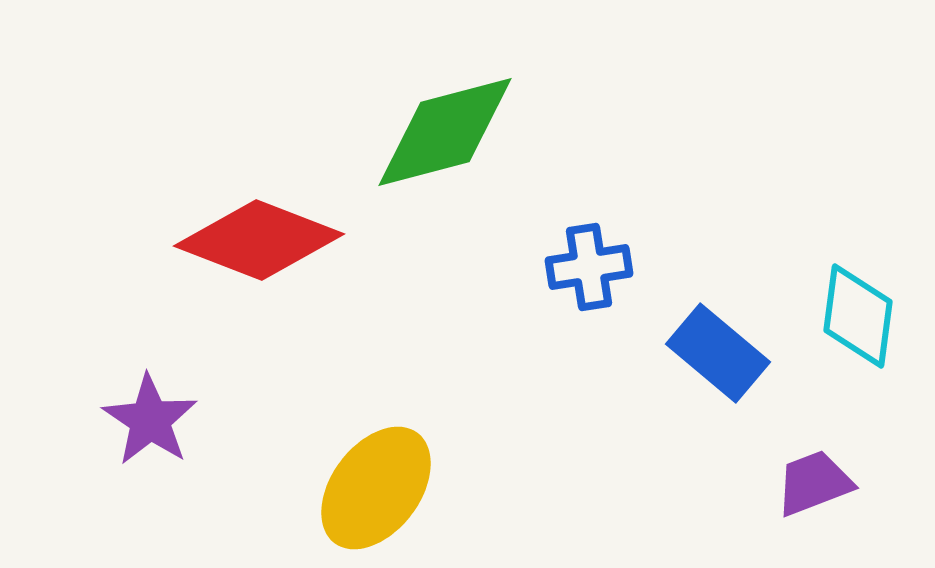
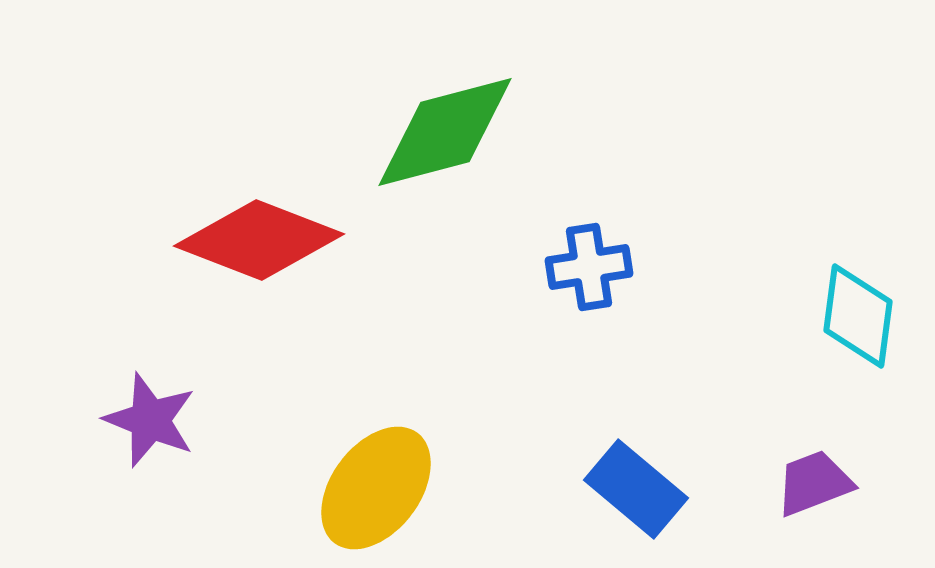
blue rectangle: moved 82 px left, 136 px down
purple star: rotated 12 degrees counterclockwise
